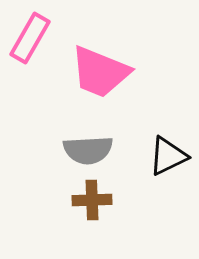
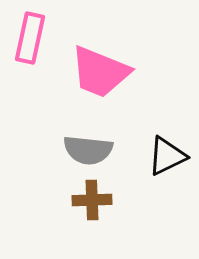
pink rectangle: rotated 18 degrees counterclockwise
gray semicircle: rotated 9 degrees clockwise
black triangle: moved 1 px left
